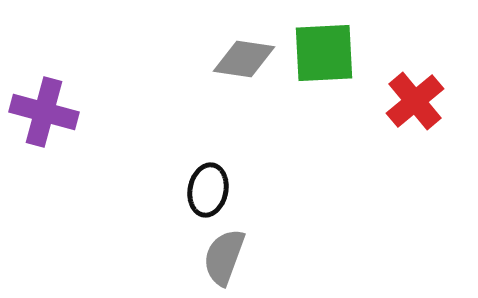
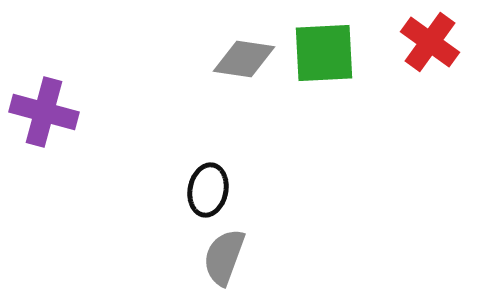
red cross: moved 15 px right, 59 px up; rotated 14 degrees counterclockwise
